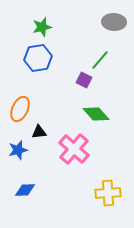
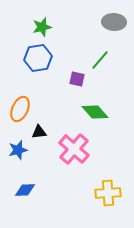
purple square: moved 7 px left, 1 px up; rotated 14 degrees counterclockwise
green diamond: moved 1 px left, 2 px up
